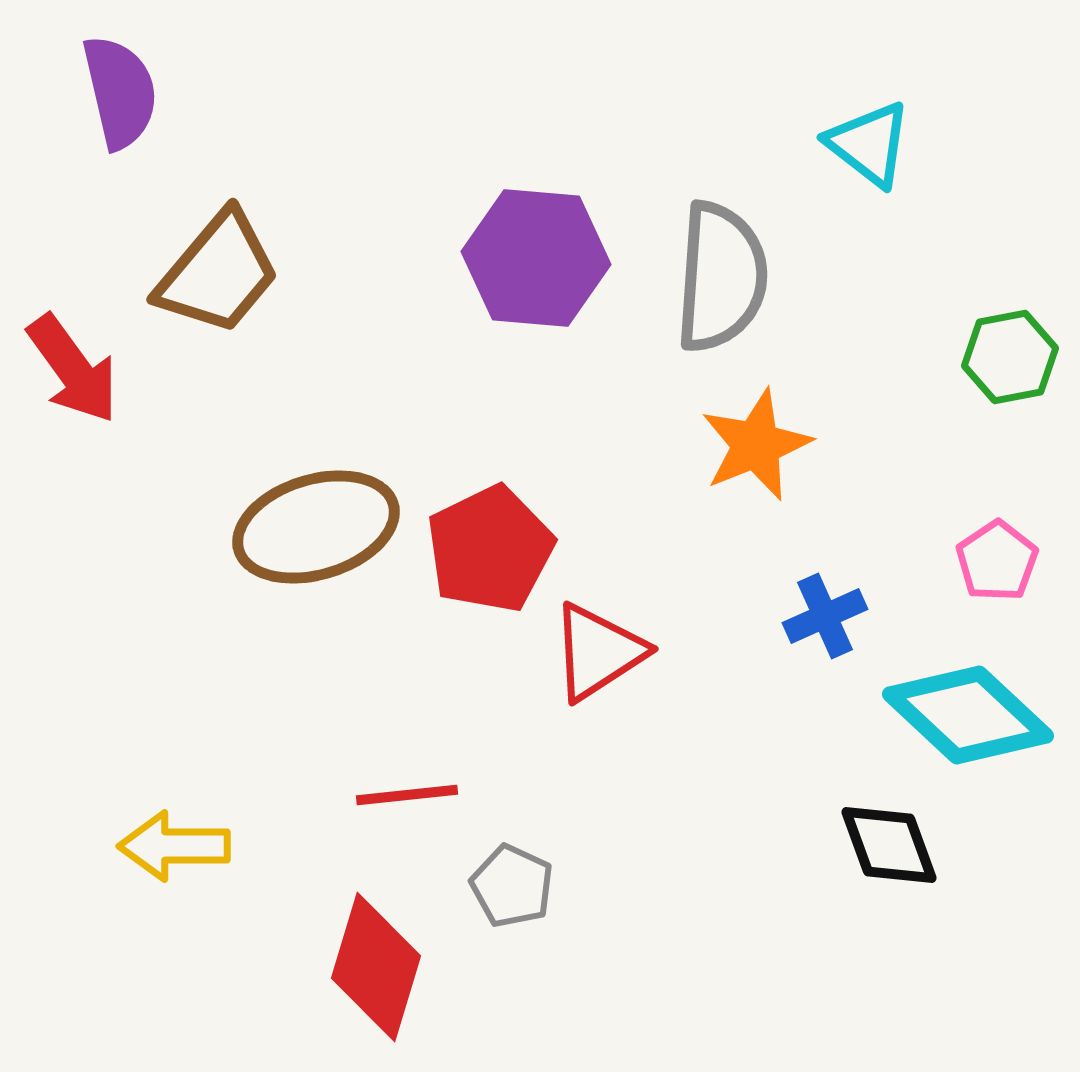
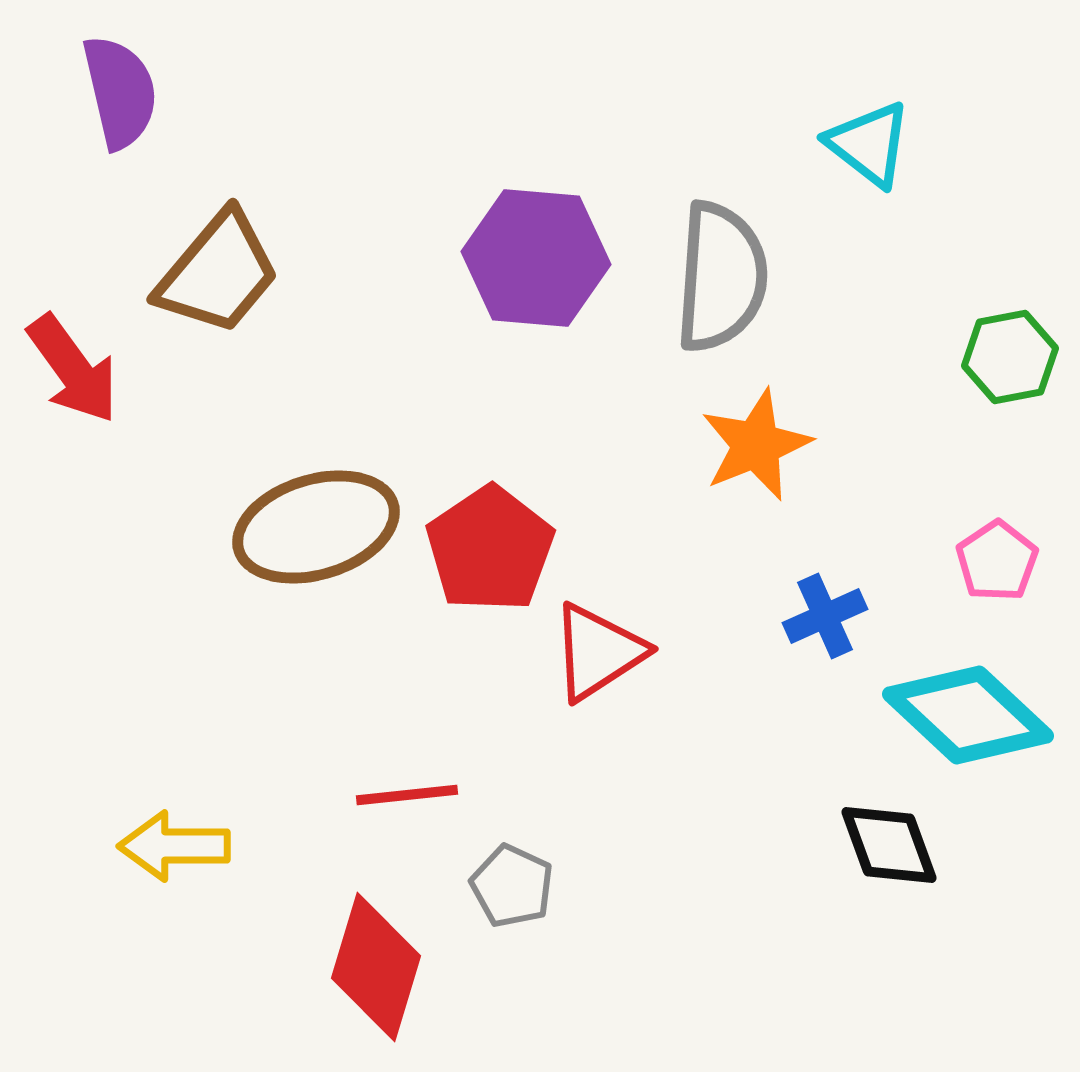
red pentagon: rotated 8 degrees counterclockwise
